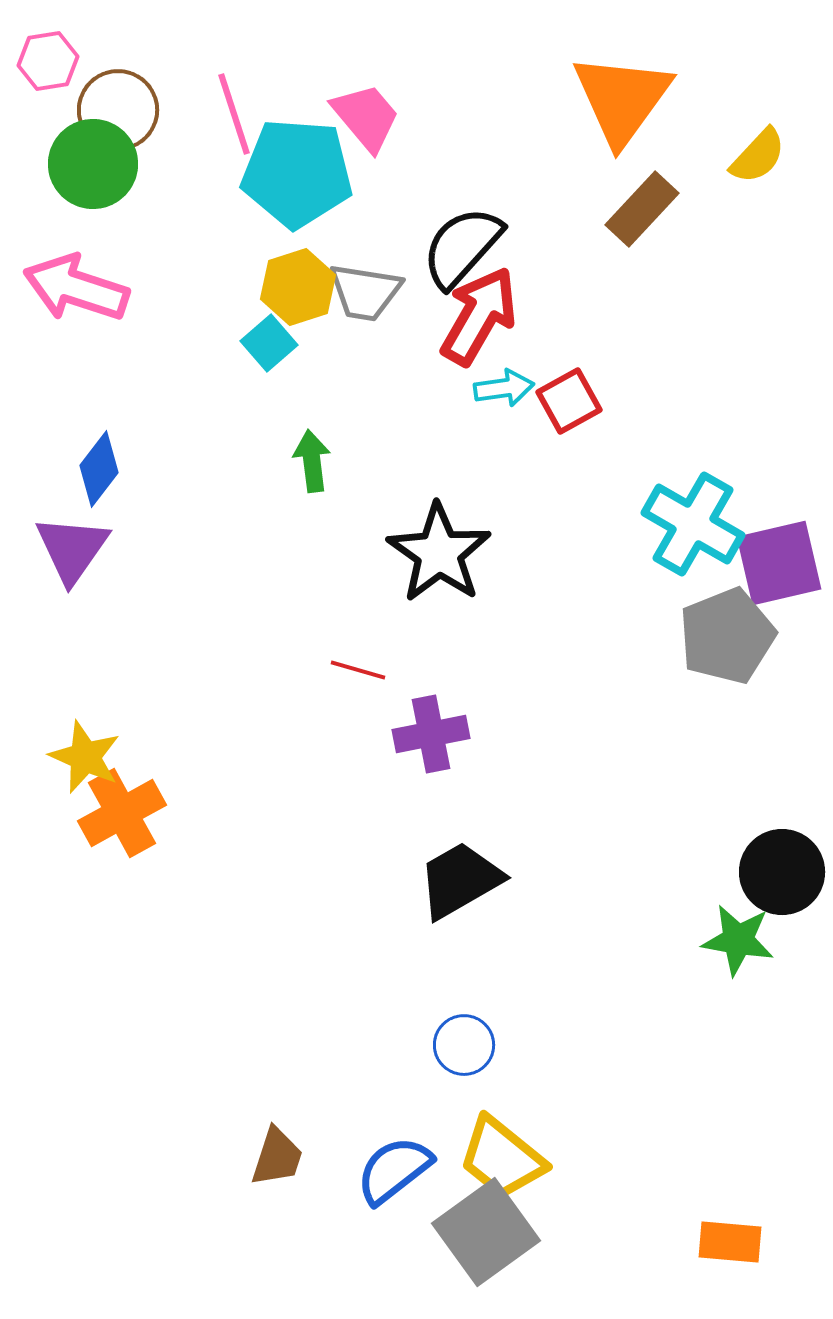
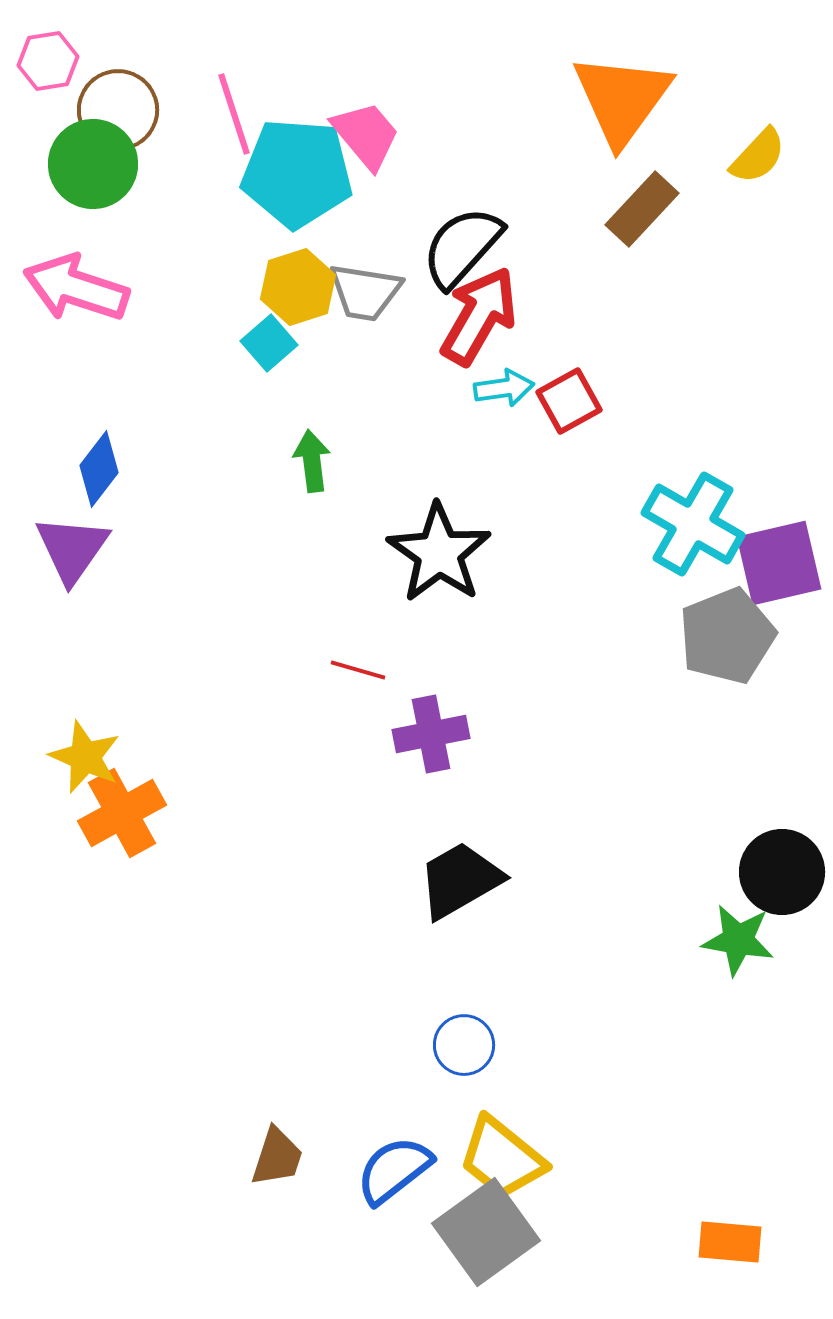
pink trapezoid: moved 18 px down
